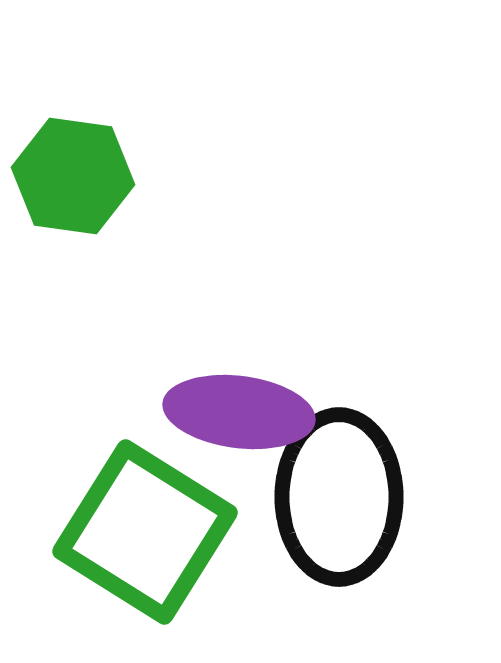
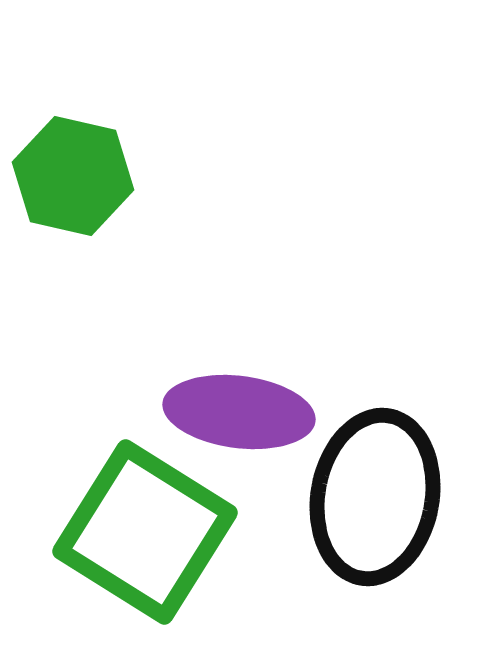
green hexagon: rotated 5 degrees clockwise
black ellipse: moved 36 px right; rotated 10 degrees clockwise
